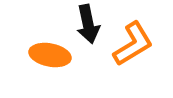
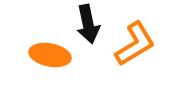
orange L-shape: moved 2 px right
